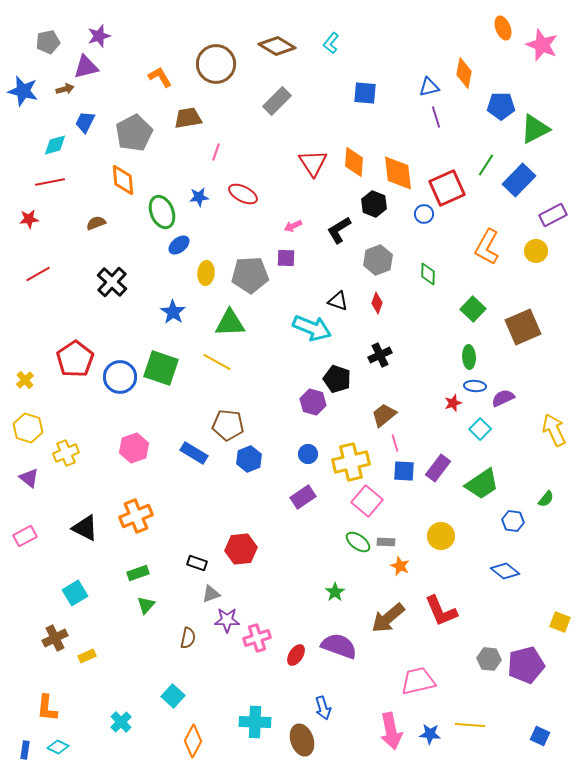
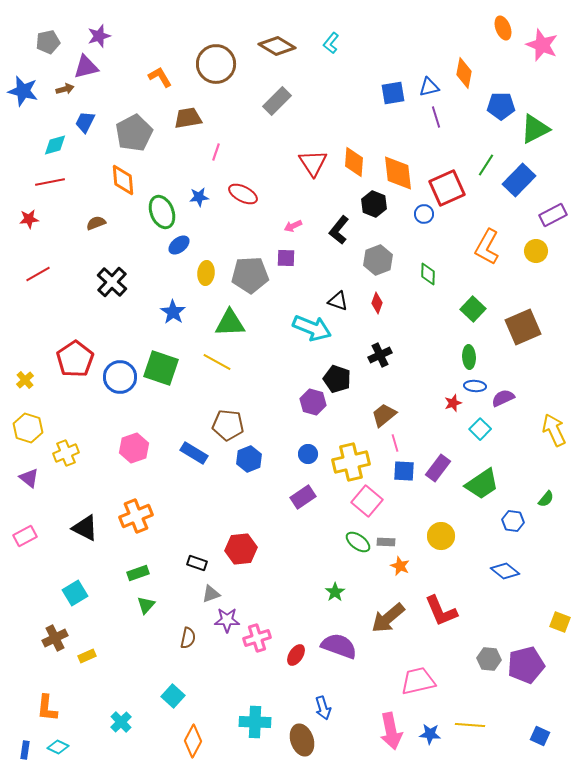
blue square at (365, 93): moved 28 px right; rotated 15 degrees counterclockwise
black L-shape at (339, 230): rotated 20 degrees counterclockwise
